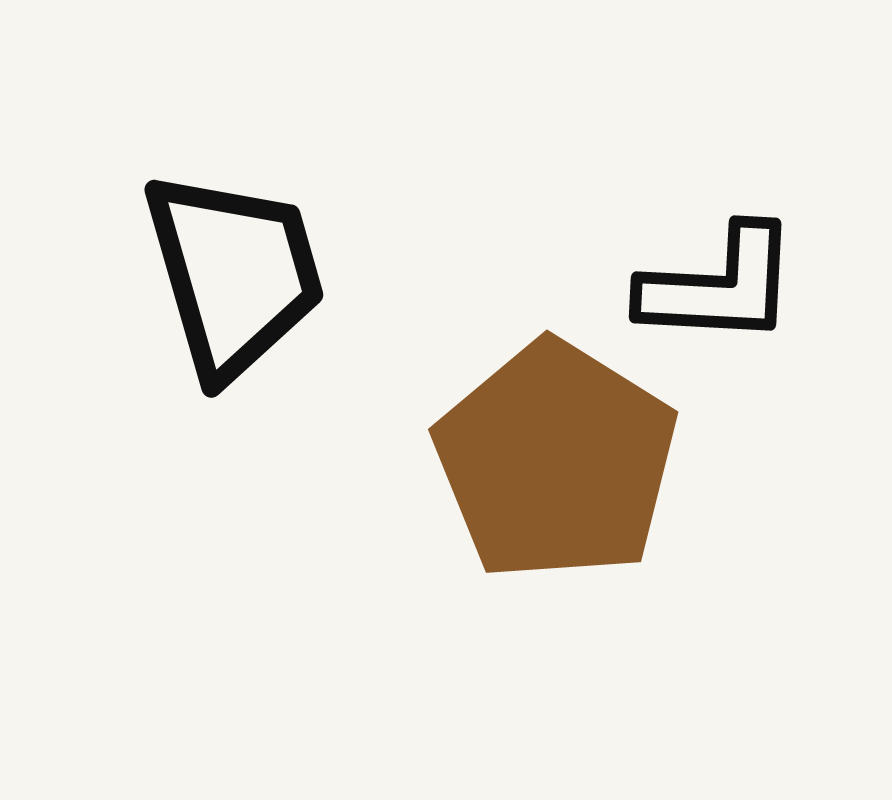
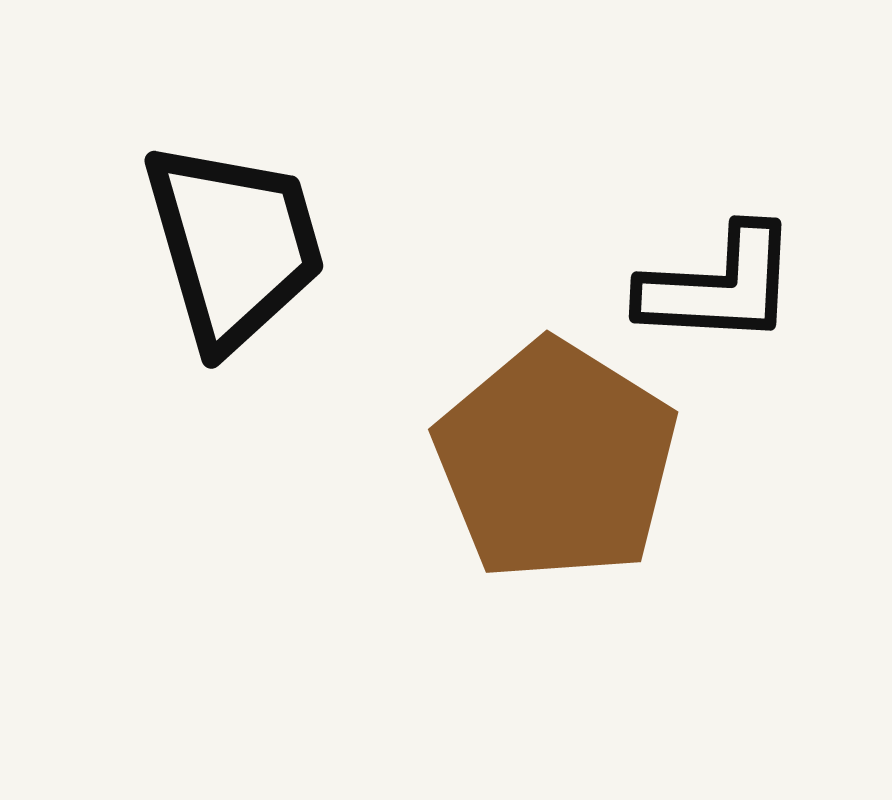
black trapezoid: moved 29 px up
